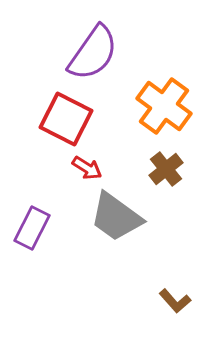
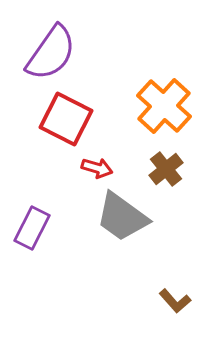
purple semicircle: moved 42 px left
orange cross: rotated 6 degrees clockwise
red arrow: moved 10 px right; rotated 16 degrees counterclockwise
gray trapezoid: moved 6 px right
